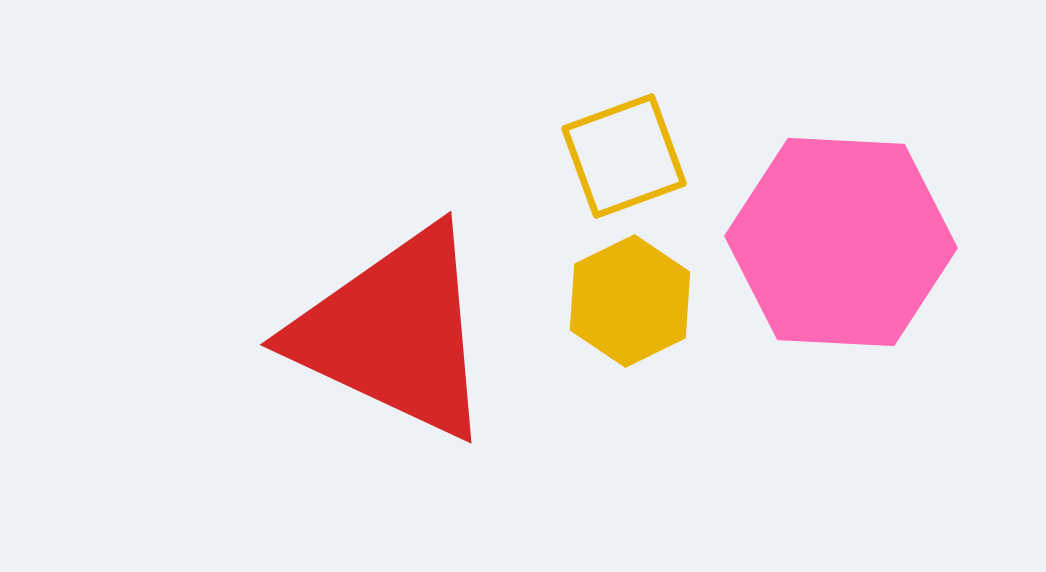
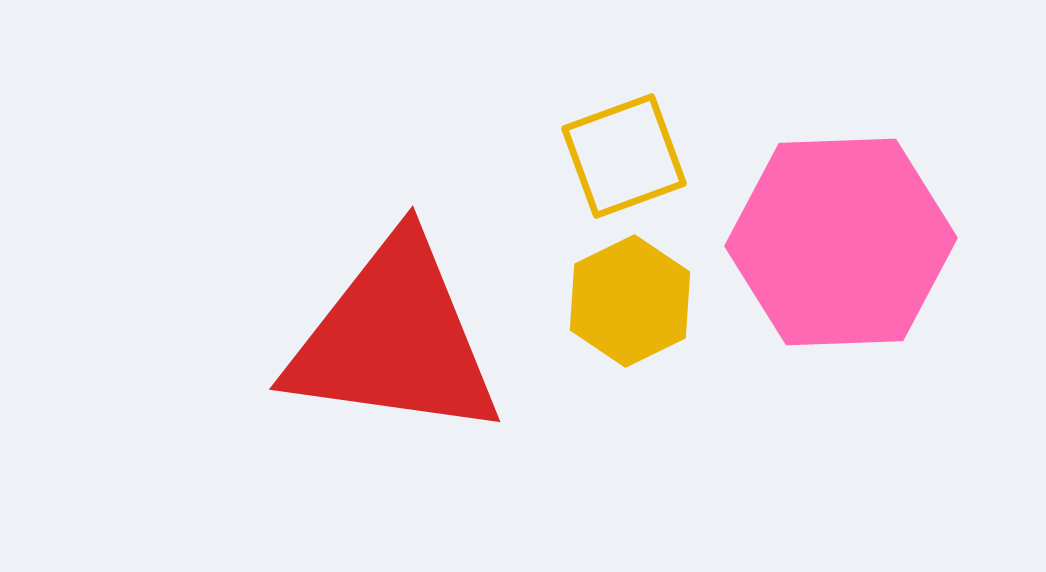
pink hexagon: rotated 5 degrees counterclockwise
red triangle: moved 6 px down; rotated 17 degrees counterclockwise
